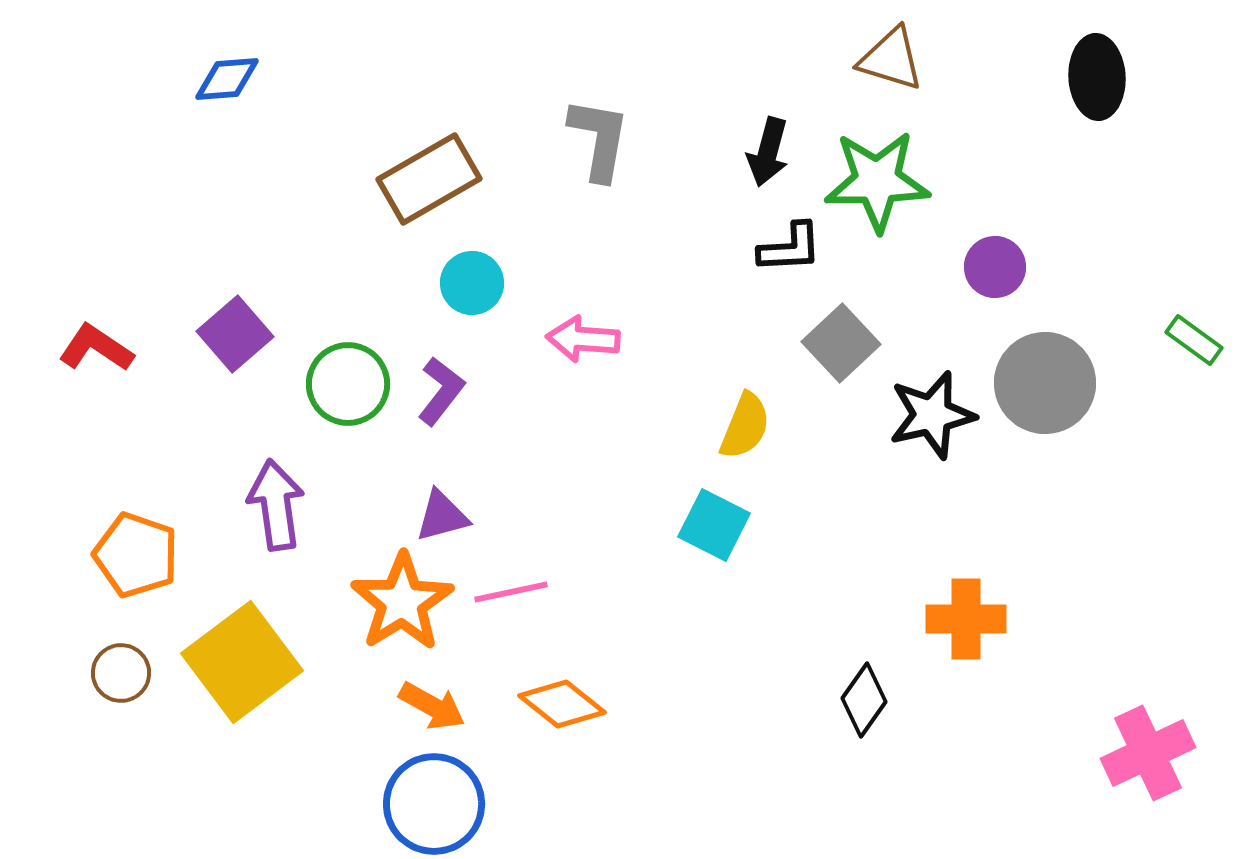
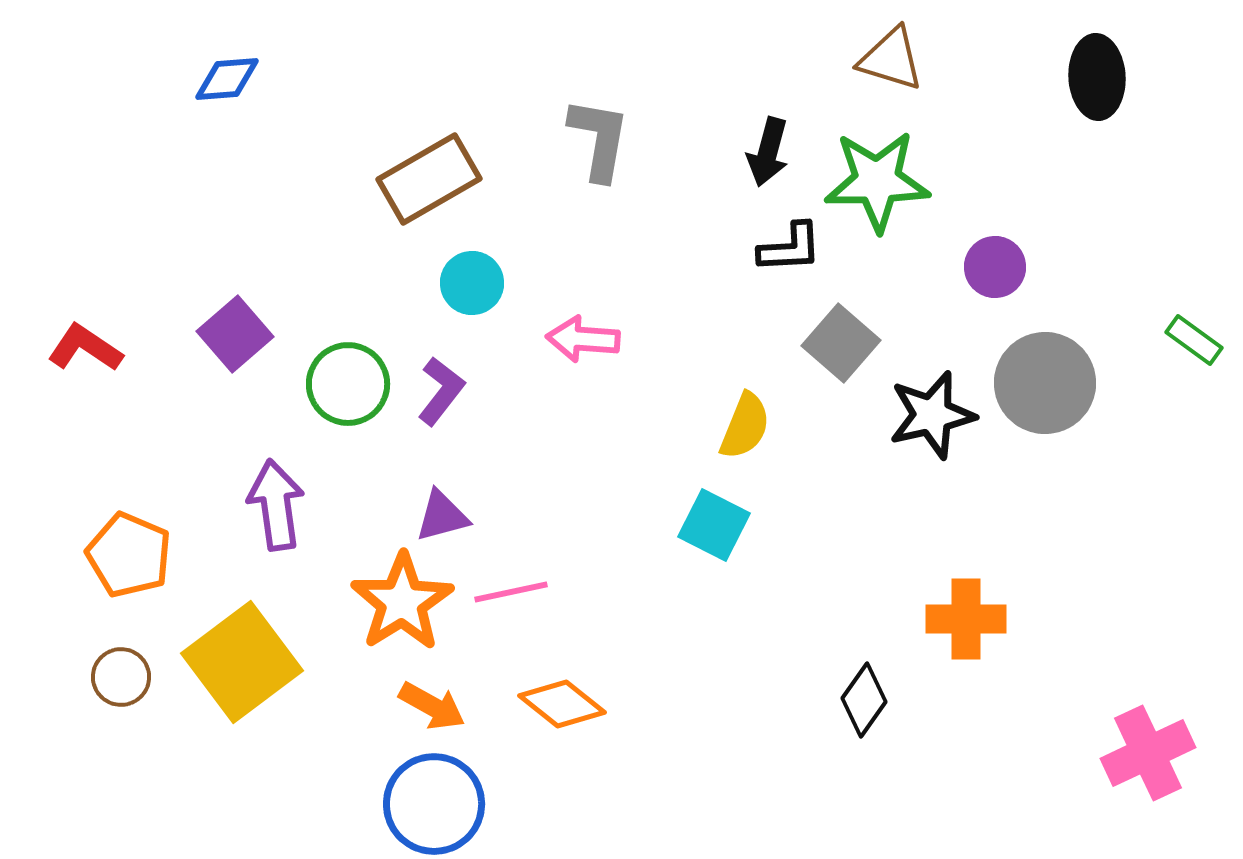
gray square: rotated 6 degrees counterclockwise
red L-shape: moved 11 px left
orange pentagon: moved 7 px left; rotated 4 degrees clockwise
brown circle: moved 4 px down
